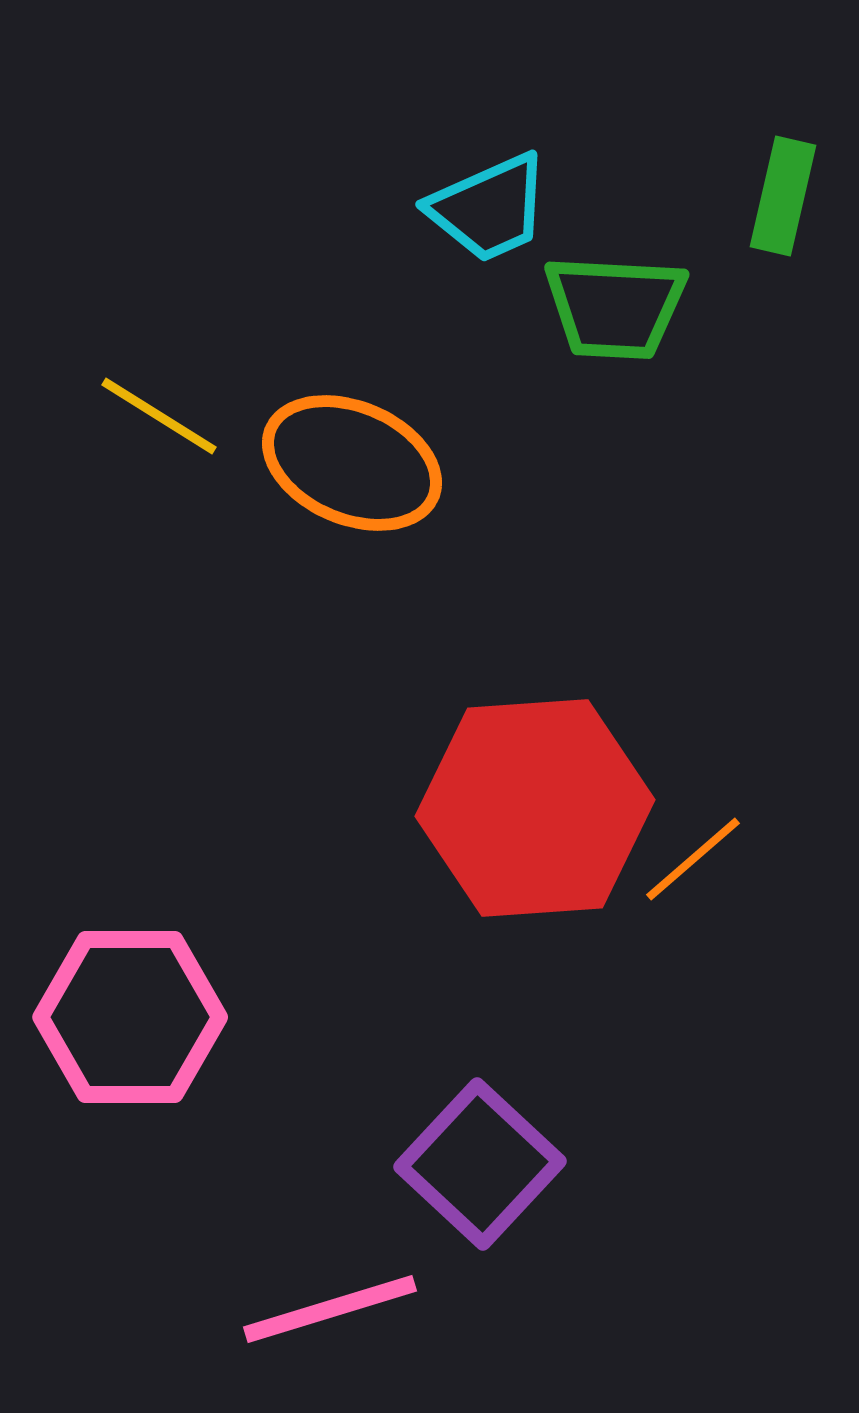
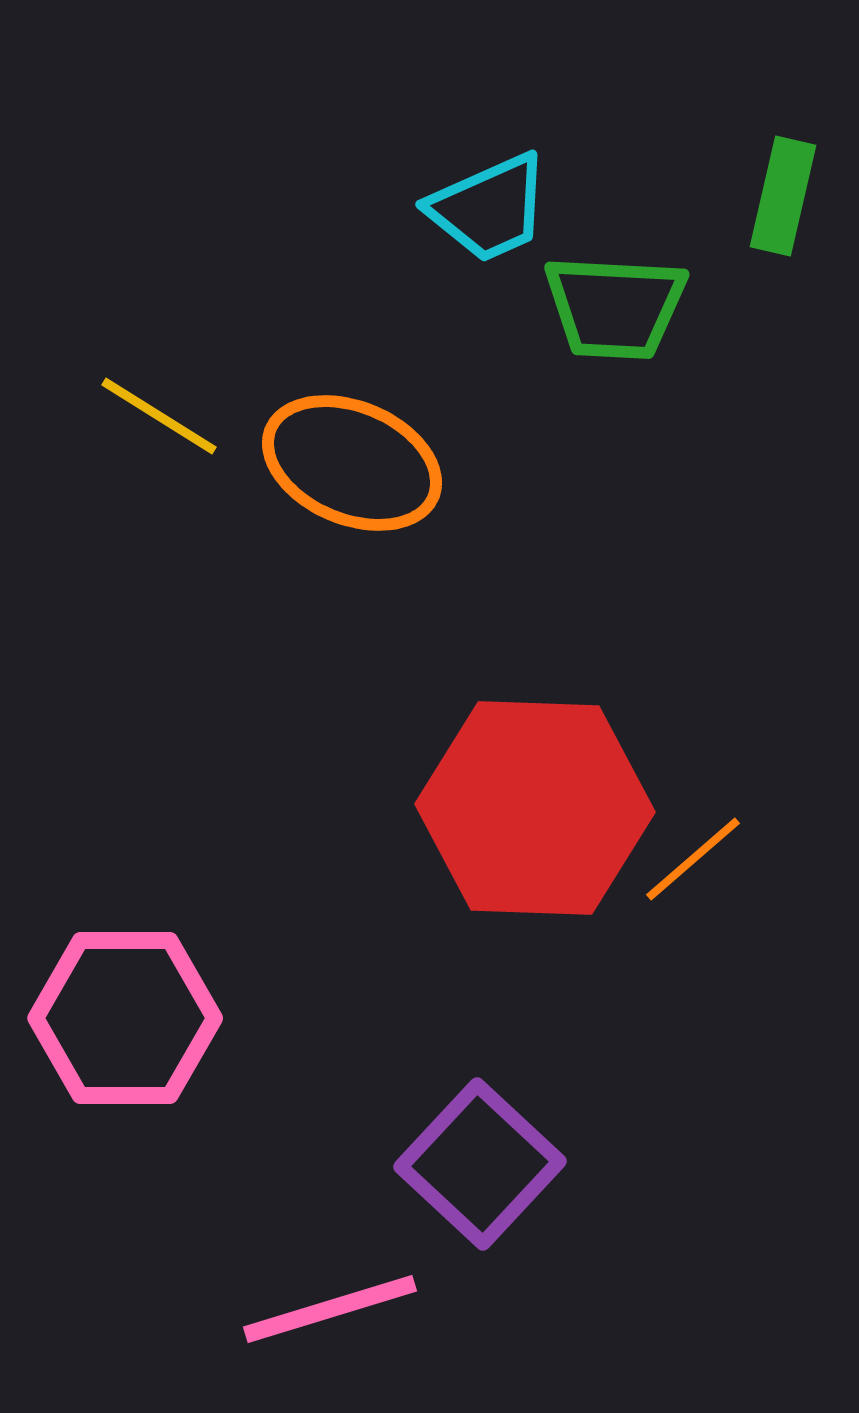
red hexagon: rotated 6 degrees clockwise
pink hexagon: moved 5 px left, 1 px down
